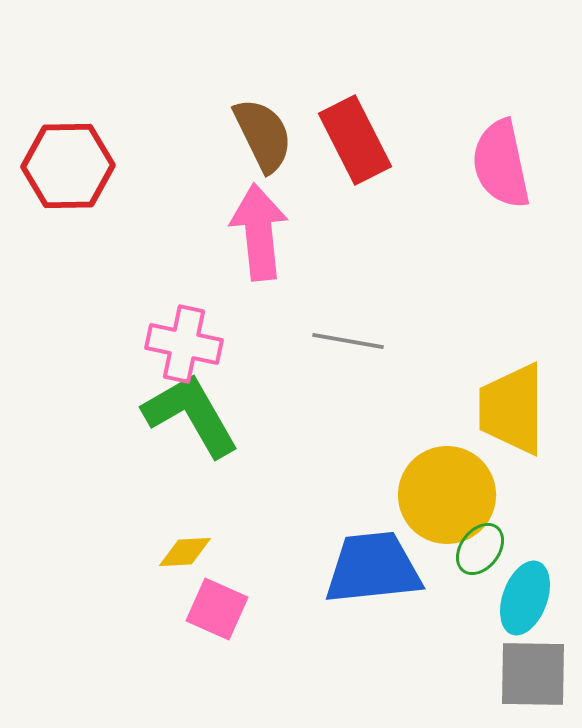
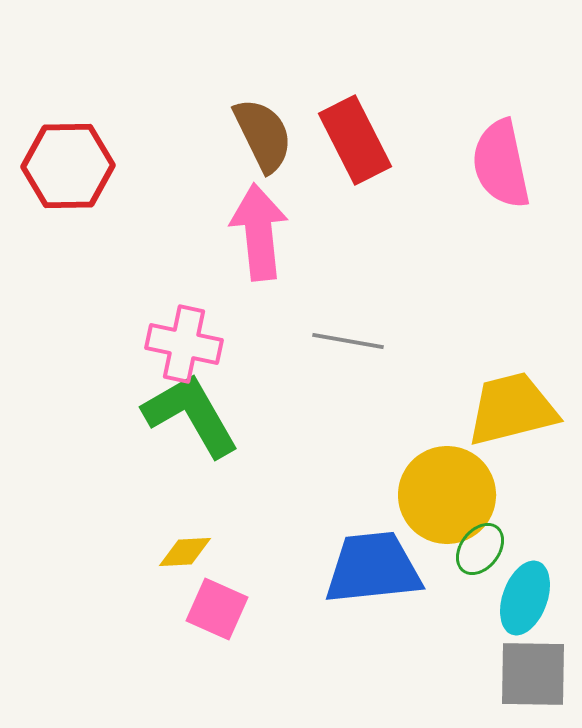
yellow trapezoid: rotated 76 degrees clockwise
